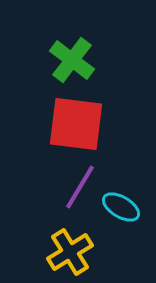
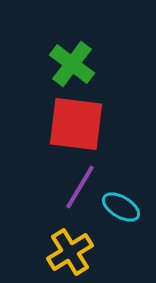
green cross: moved 4 px down
